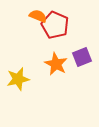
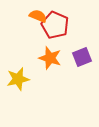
orange star: moved 6 px left, 6 px up; rotated 10 degrees counterclockwise
